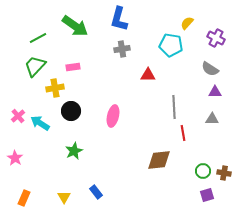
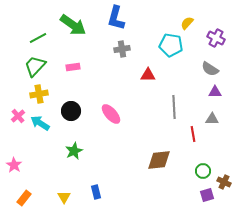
blue L-shape: moved 3 px left, 1 px up
green arrow: moved 2 px left, 1 px up
yellow cross: moved 16 px left, 6 px down
pink ellipse: moved 2 px left, 2 px up; rotated 55 degrees counterclockwise
red line: moved 10 px right, 1 px down
pink star: moved 1 px left, 7 px down
brown cross: moved 9 px down; rotated 16 degrees clockwise
blue rectangle: rotated 24 degrees clockwise
orange rectangle: rotated 14 degrees clockwise
